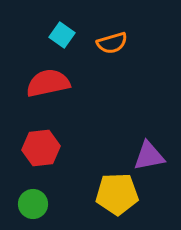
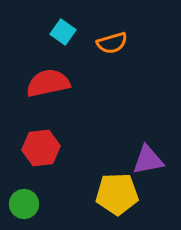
cyan square: moved 1 px right, 3 px up
purple triangle: moved 1 px left, 4 px down
green circle: moved 9 px left
